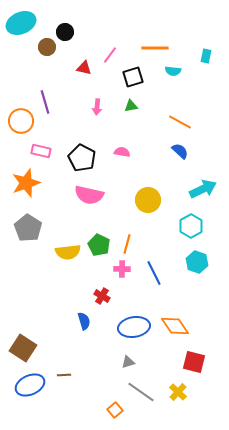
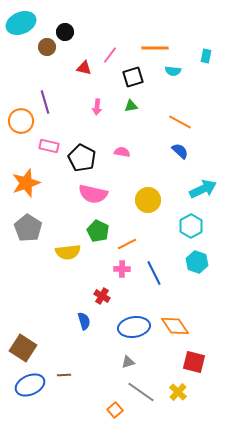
pink rectangle at (41, 151): moved 8 px right, 5 px up
pink semicircle at (89, 195): moved 4 px right, 1 px up
orange line at (127, 244): rotated 48 degrees clockwise
green pentagon at (99, 245): moved 1 px left, 14 px up
